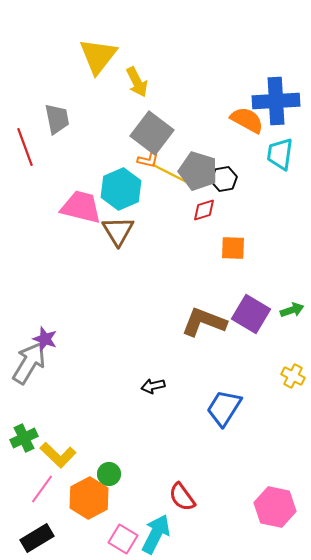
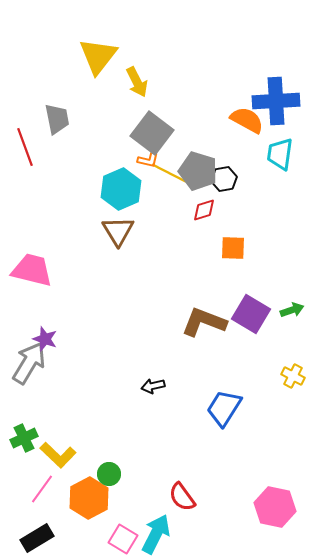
pink trapezoid: moved 49 px left, 63 px down
